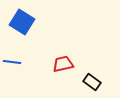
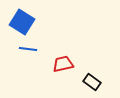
blue line: moved 16 px right, 13 px up
